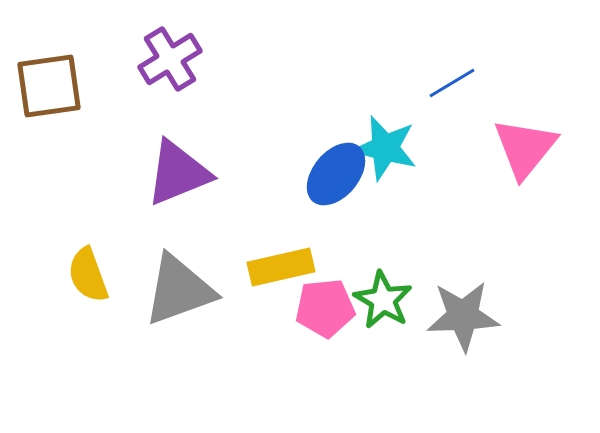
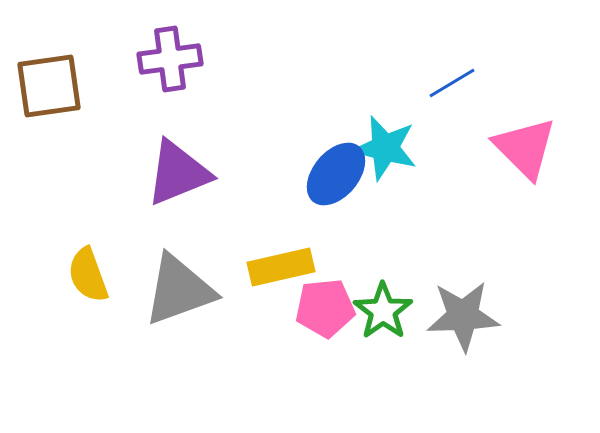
purple cross: rotated 24 degrees clockwise
pink triangle: rotated 24 degrees counterclockwise
green star: moved 11 px down; rotated 6 degrees clockwise
